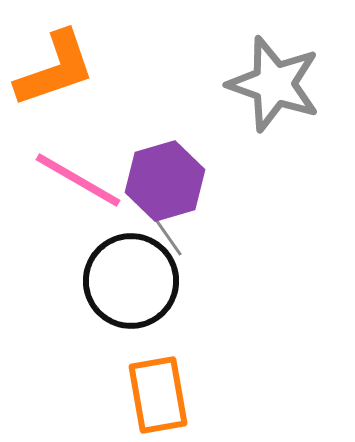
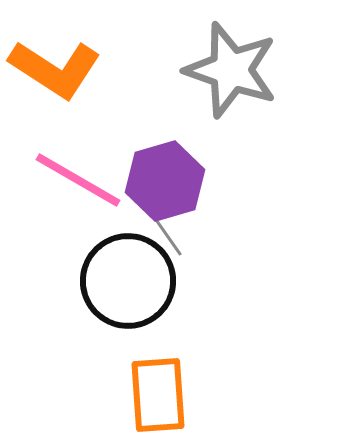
orange L-shape: rotated 52 degrees clockwise
gray star: moved 43 px left, 14 px up
black circle: moved 3 px left
orange rectangle: rotated 6 degrees clockwise
